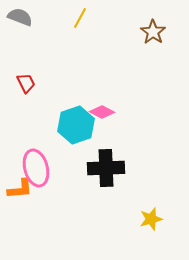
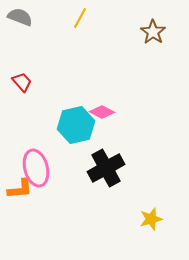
red trapezoid: moved 4 px left, 1 px up; rotated 15 degrees counterclockwise
cyan hexagon: rotated 6 degrees clockwise
black cross: rotated 27 degrees counterclockwise
